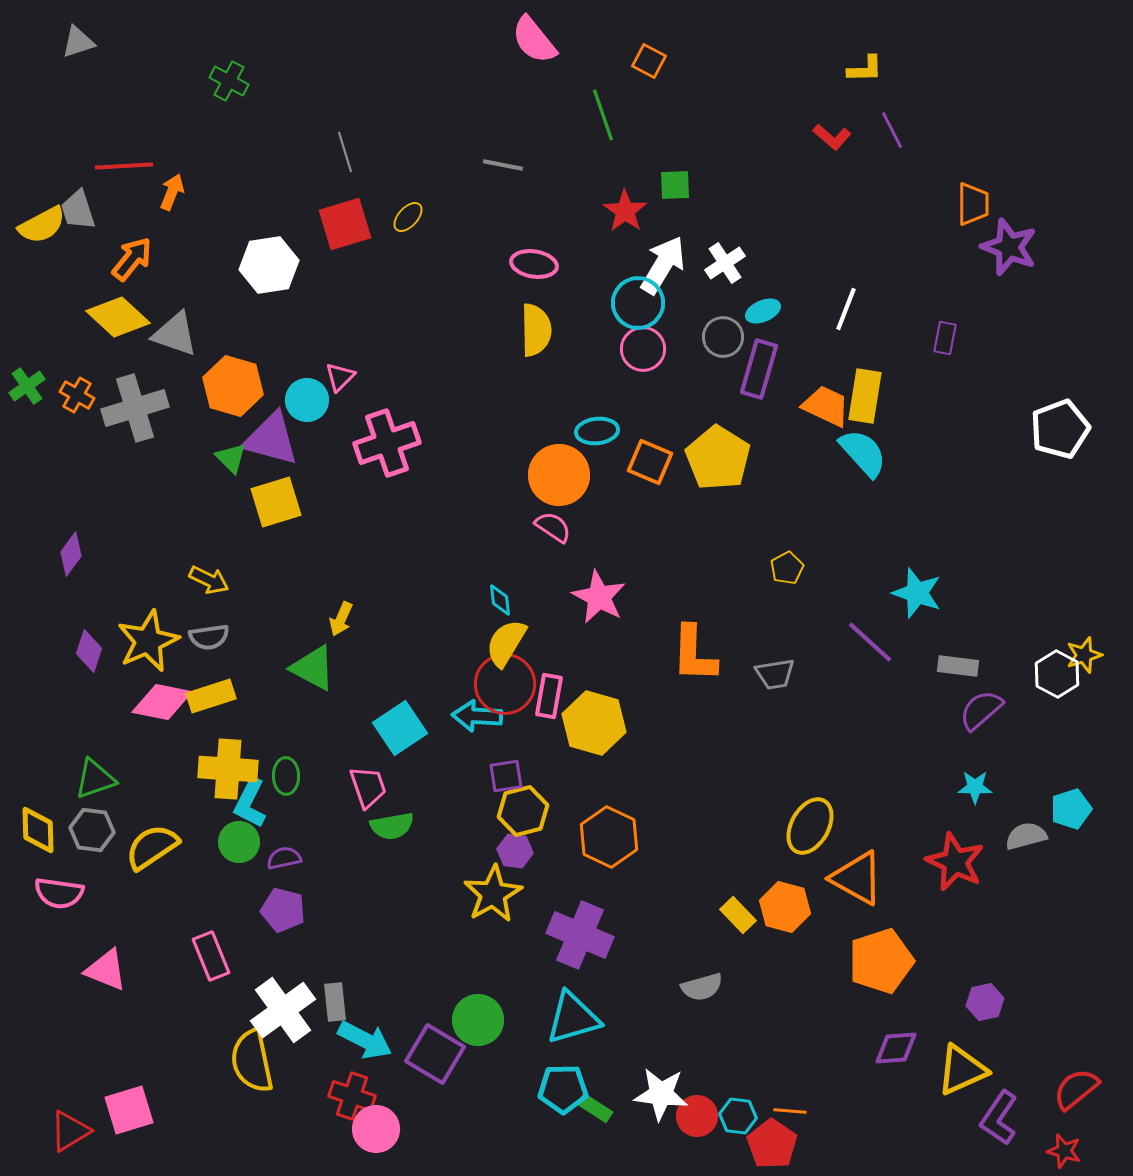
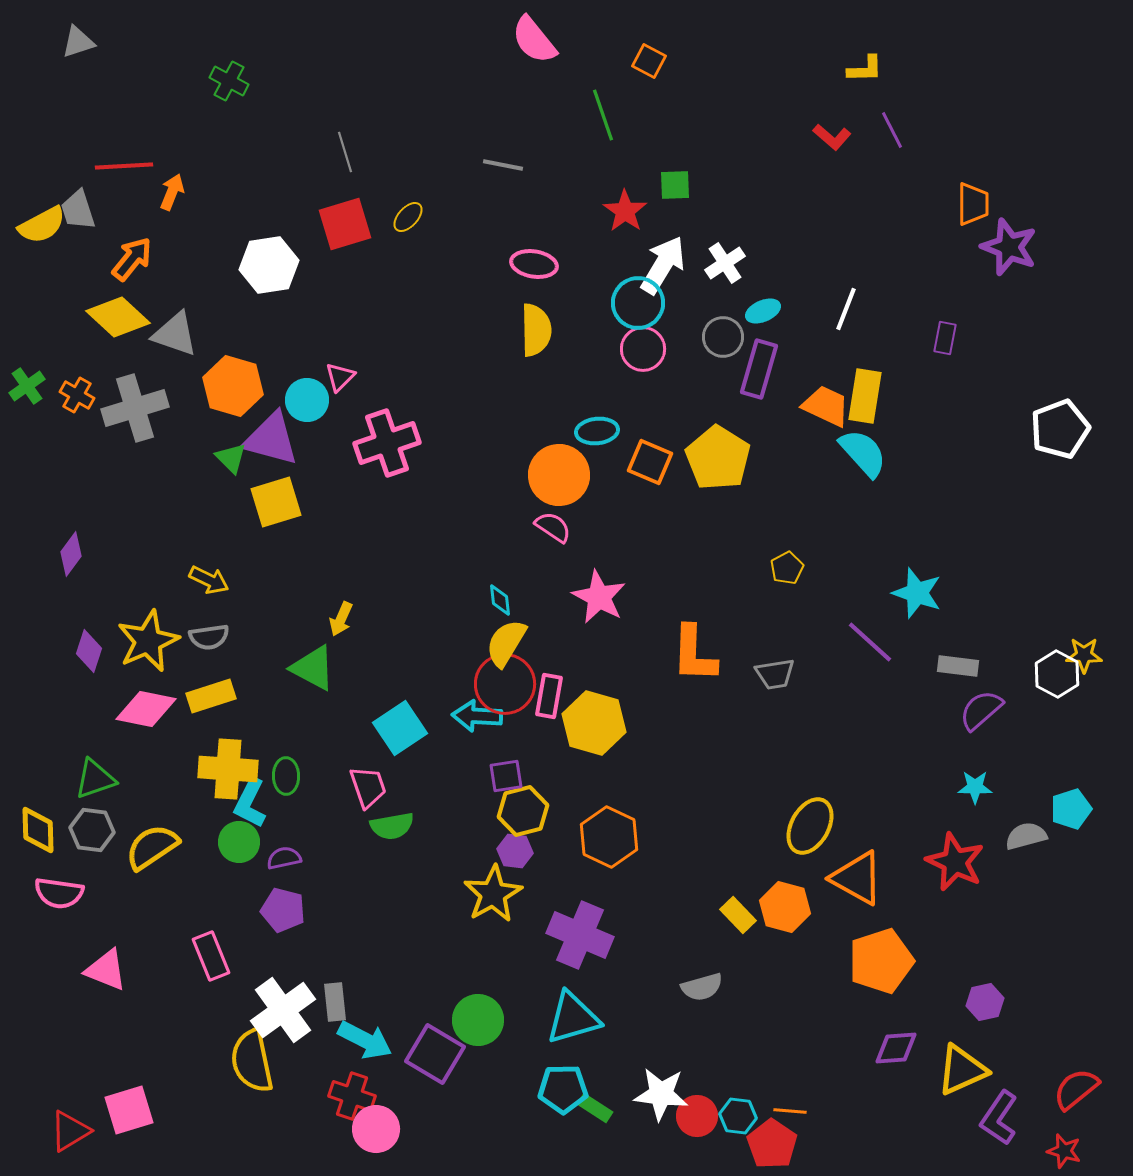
yellow star at (1084, 655): rotated 18 degrees clockwise
pink diamond at (162, 702): moved 16 px left, 7 px down
